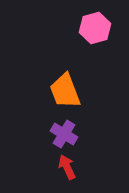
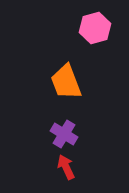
orange trapezoid: moved 1 px right, 9 px up
red arrow: moved 1 px left
